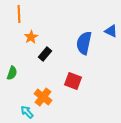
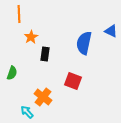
black rectangle: rotated 32 degrees counterclockwise
